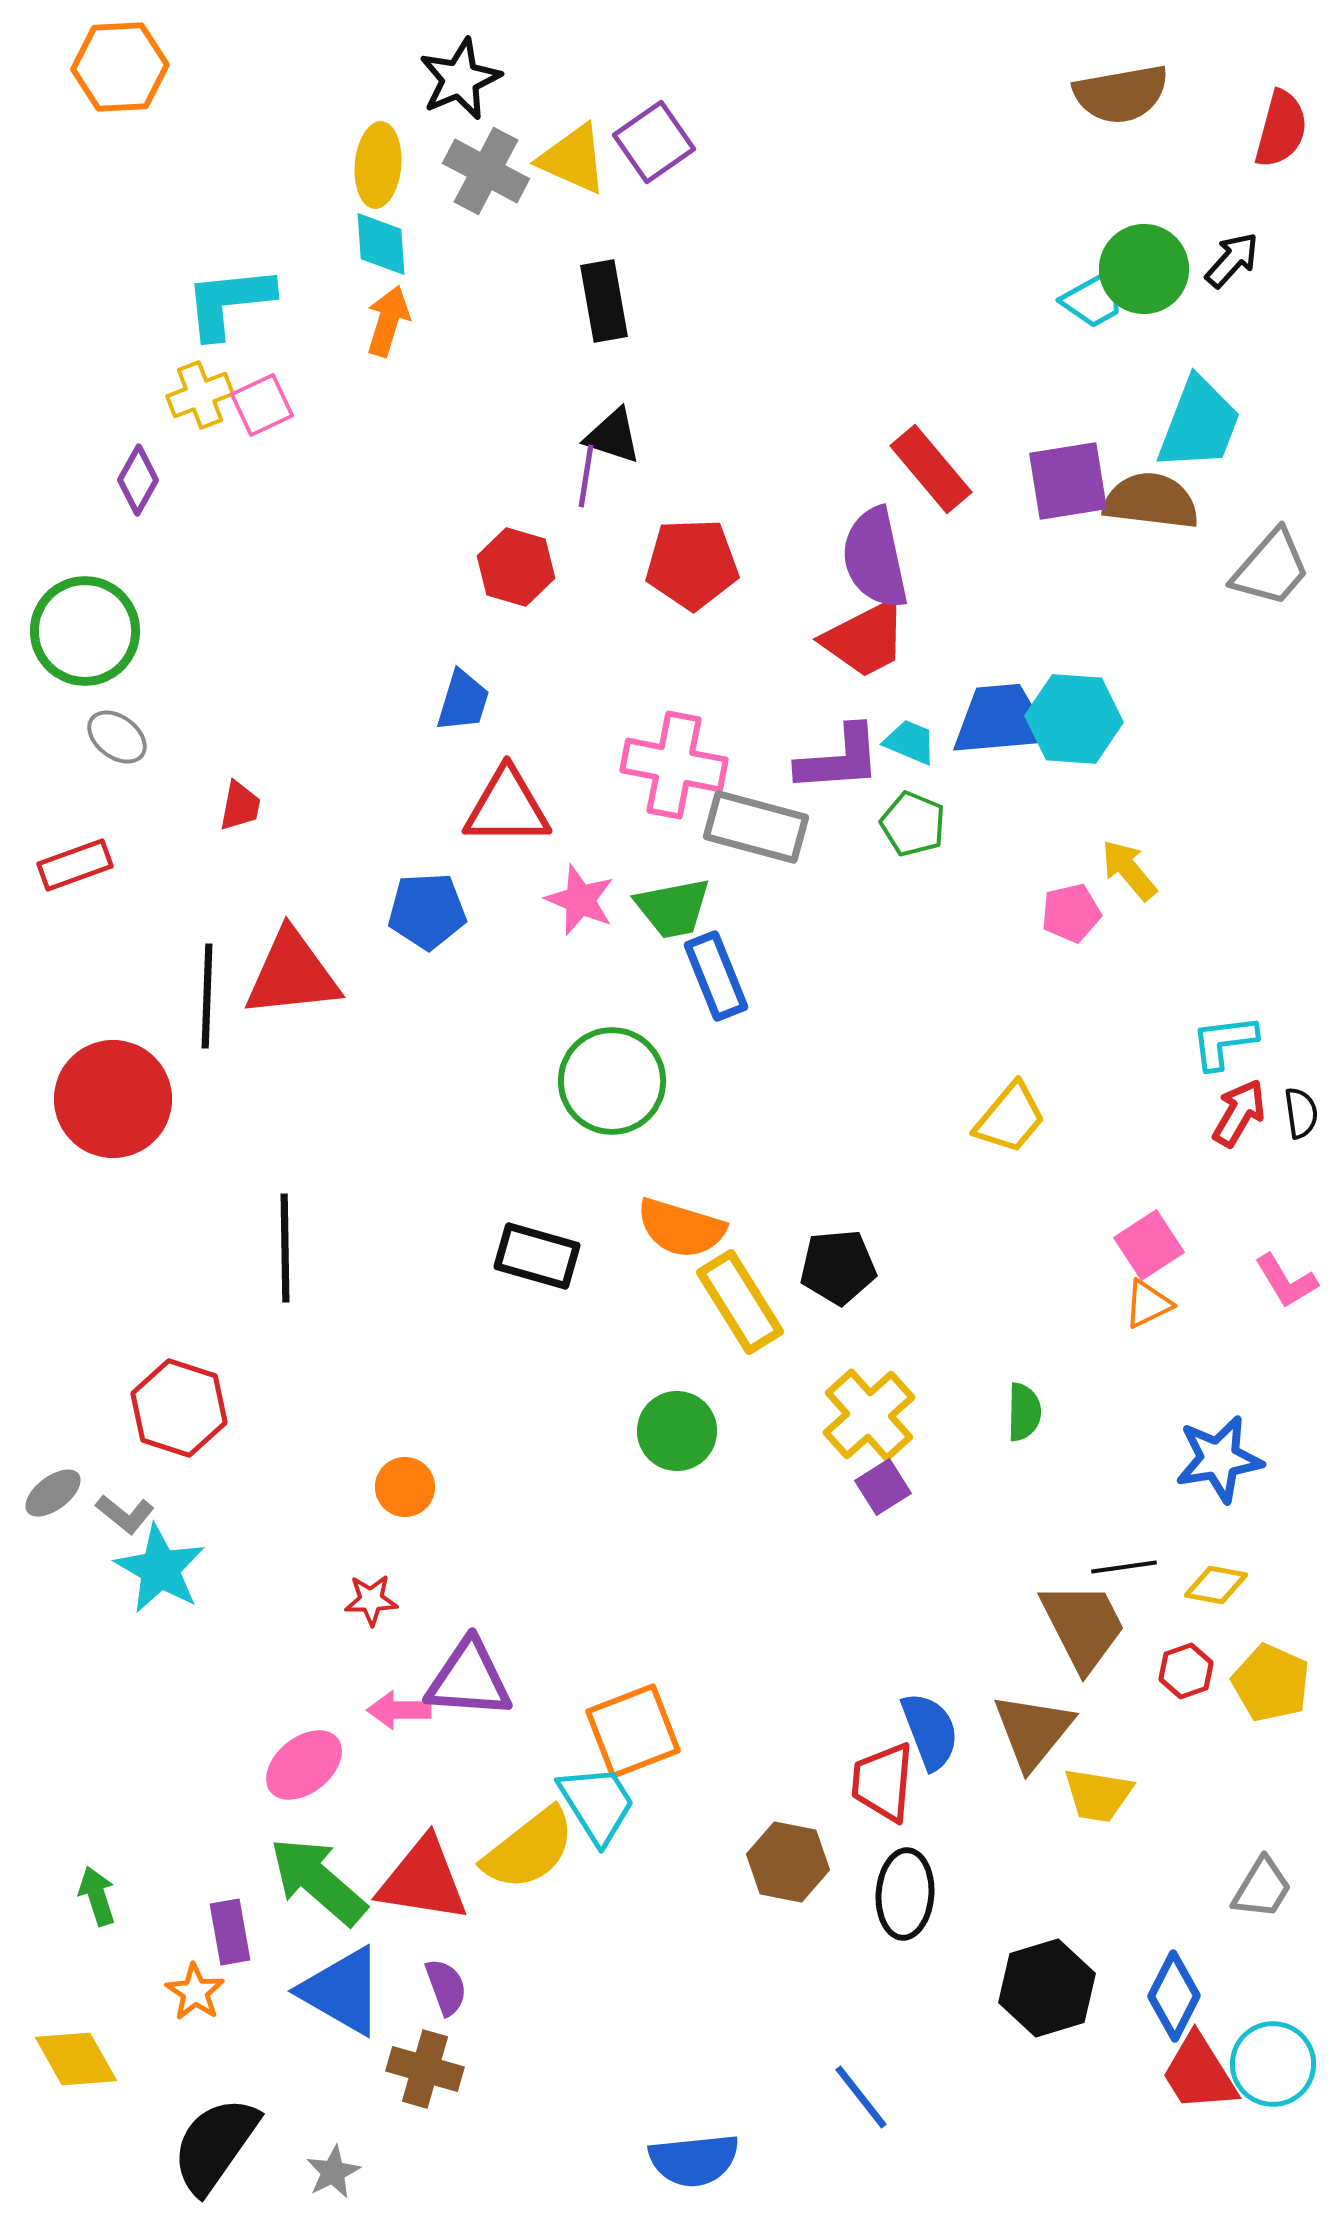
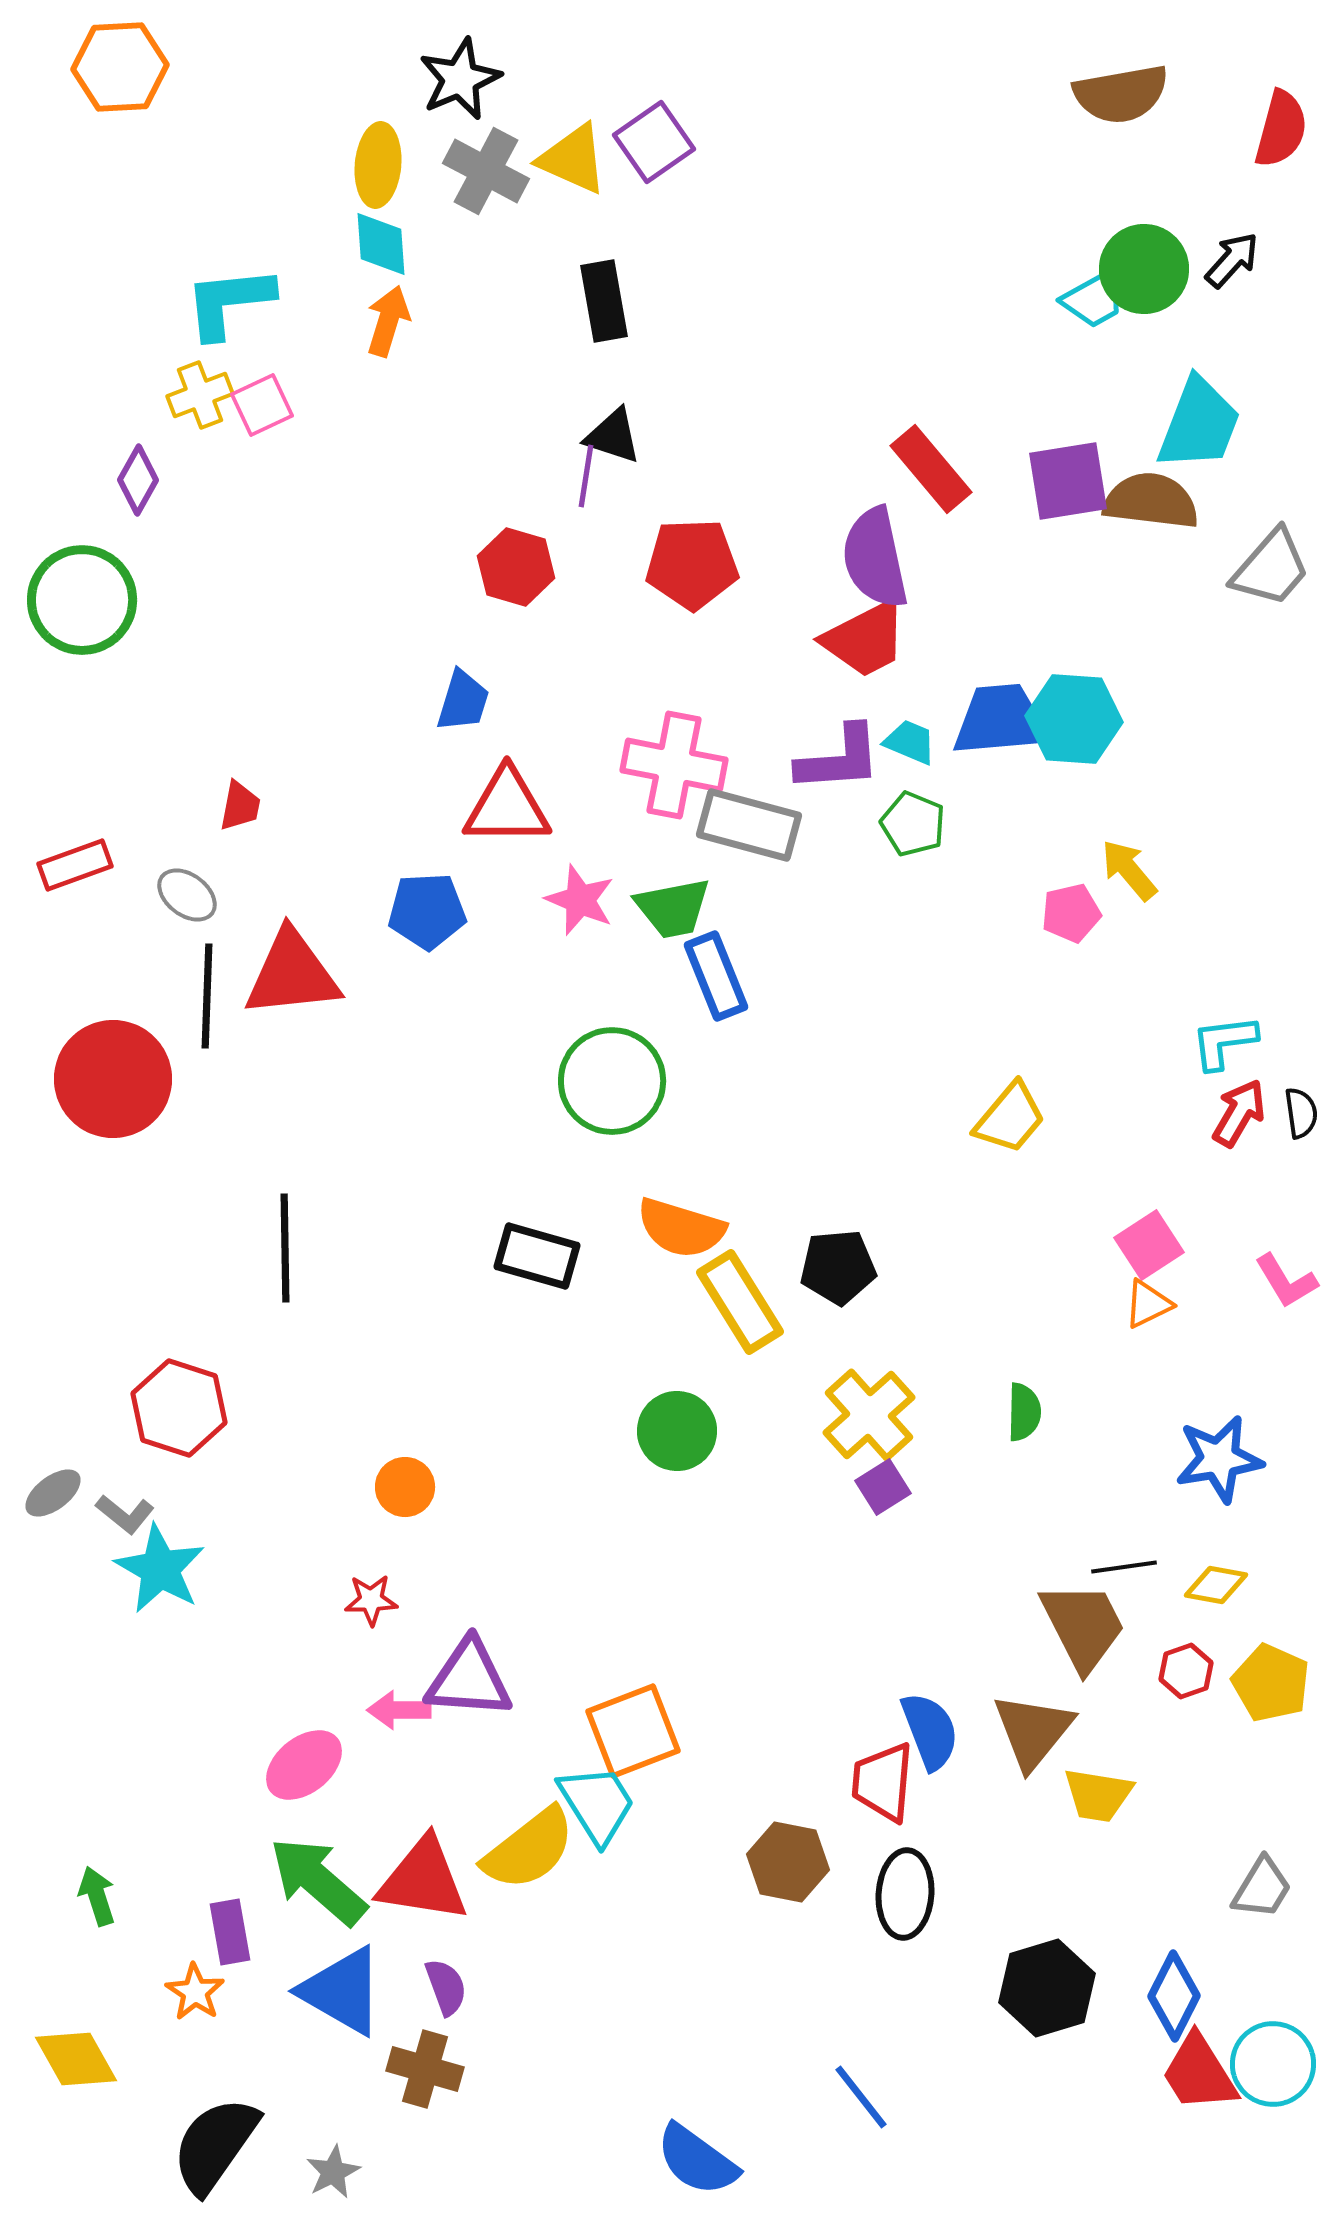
green circle at (85, 631): moved 3 px left, 31 px up
gray ellipse at (117, 737): moved 70 px right, 158 px down
gray rectangle at (756, 827): moved 7 px left, 2 px up
red circle at (113, 1099): moved 20 px up
blue semicircle at (694, 2160): moved 3 px right; rotated 42 degrees clockwise
